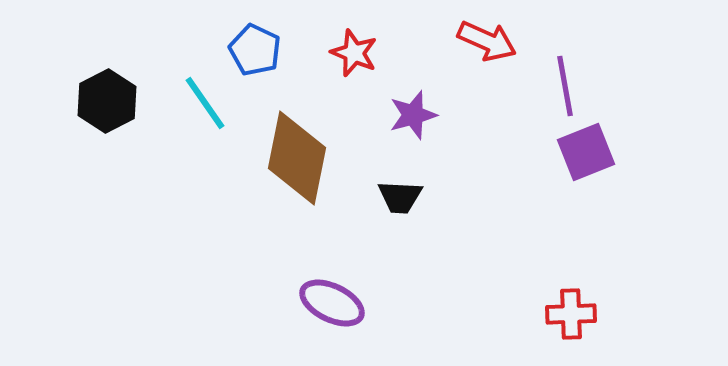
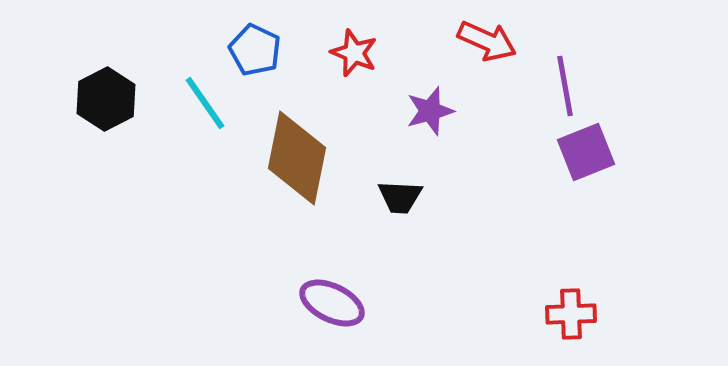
black hexagon: moved 1 px left, 2 px up
purple star: moved 17 px right, 4 px up
